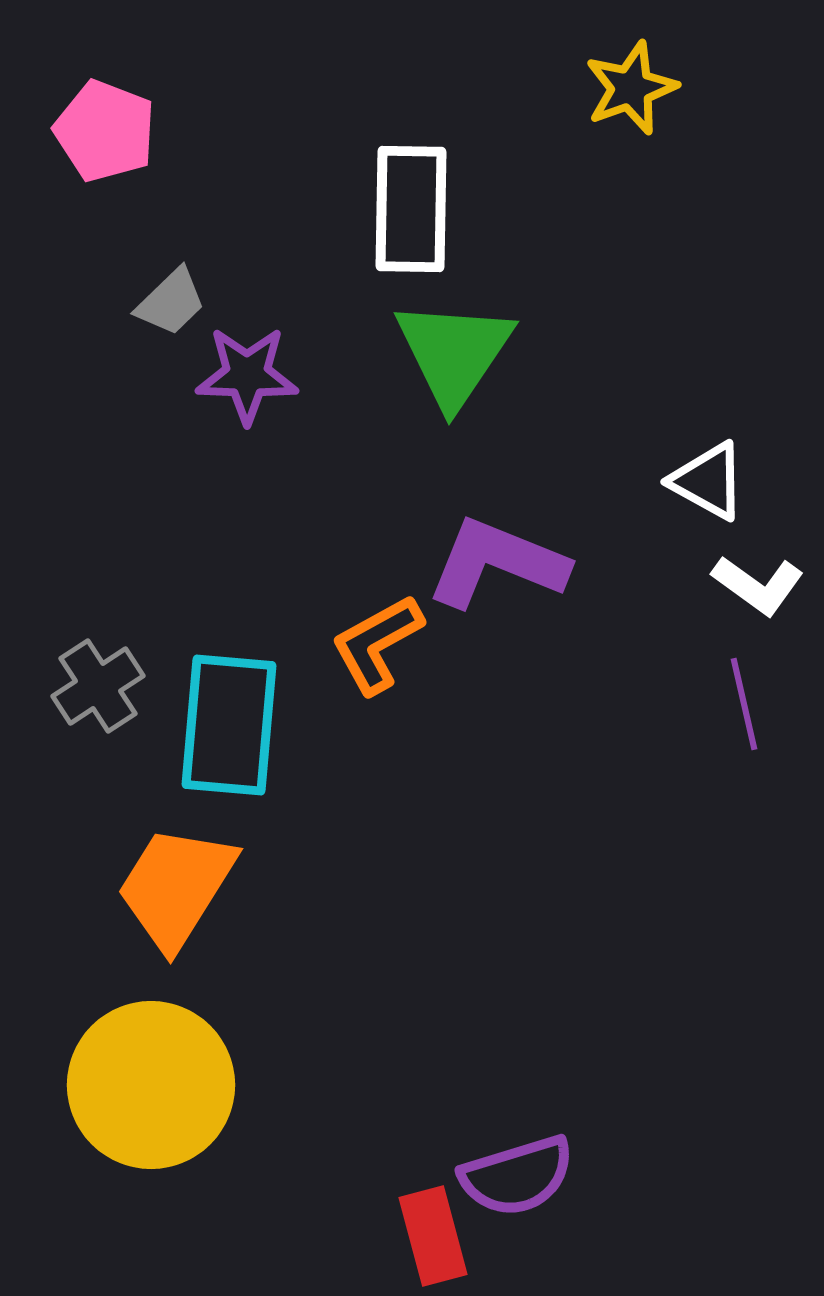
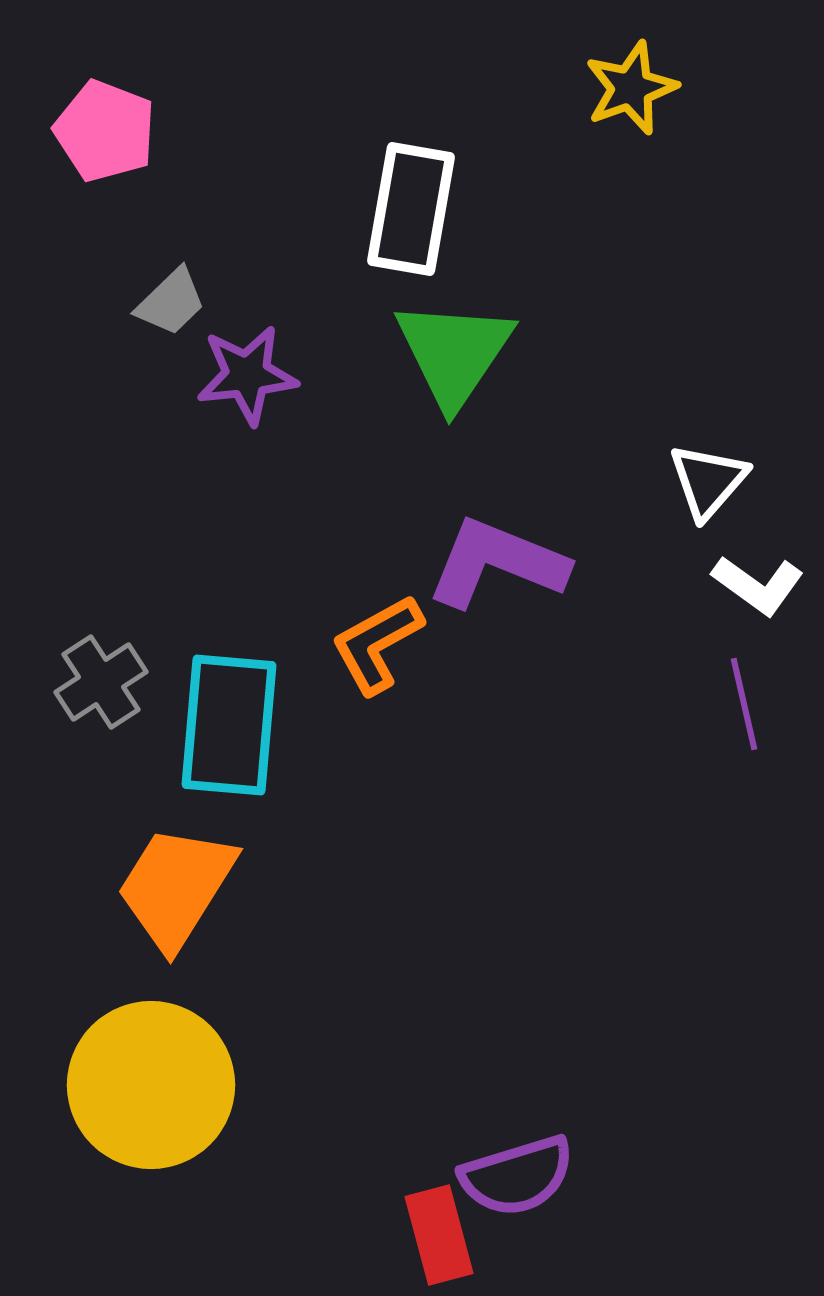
white rectangle: rotated 9 degrees clockwise
purple star: rotated 8 degrees counterclockwise
white triangle: rotated 42 degrees clockwise
gray cross: moved 3 px right, 4 px up
red rectangle: moved 6 px right, 1 px up
